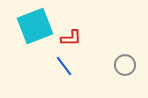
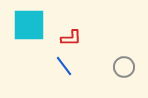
cyan square: moved 6 px left, 1 px up; rotated 21 degrees clockwise
gray circle: moved 1 px left, 2 px down
